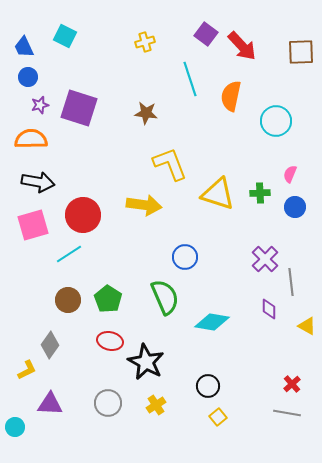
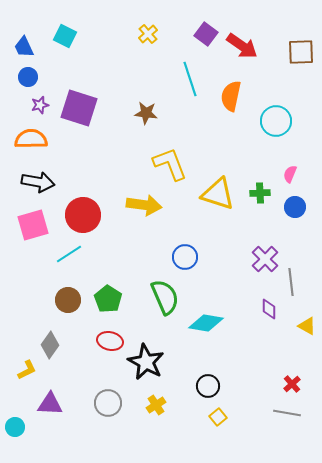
yellow cross at (145, 42): moved 3 px right, 8 px up; rotated 24 degrees counterclockwise
red arrow at (242, 46): rotated 12 degrees counterclockwise
cyan diamond at (212, 322): moved 6 px left, 1 px down
